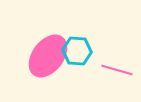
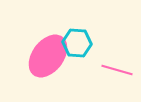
cyan hexagon: moved 8 px up
